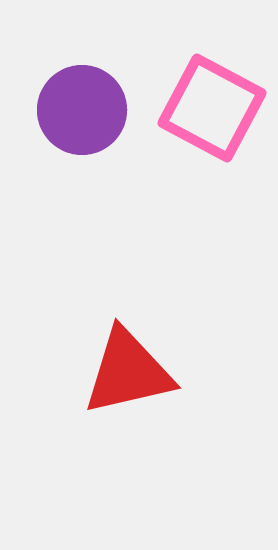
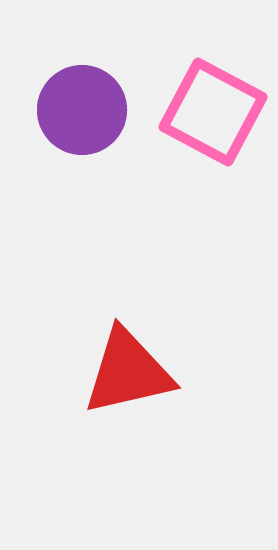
pink square: moved 1 px right, 4 px down
